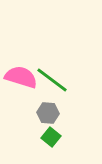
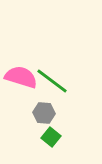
green line: moved 1 px down
gray hexagon: moved 4 px left
